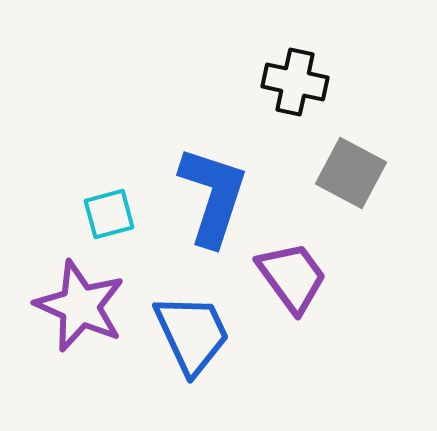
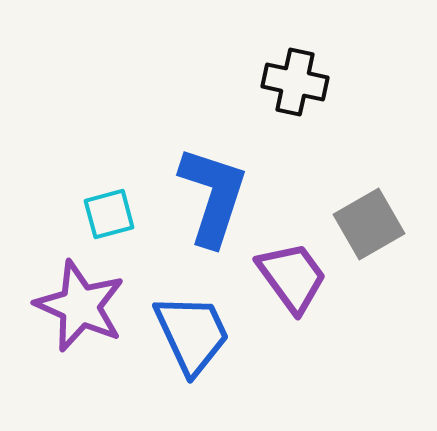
gray square: moved 18 px right, 51 px down; rotated 32 degrees clockwise
